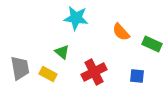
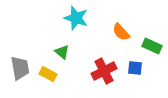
cyan star: rotated 10 degrees clockwise
green rectangle: moved 2 px down
red cross: moved 10 px right, 1 px up
blue square: moved 2 px left, 8 px up
